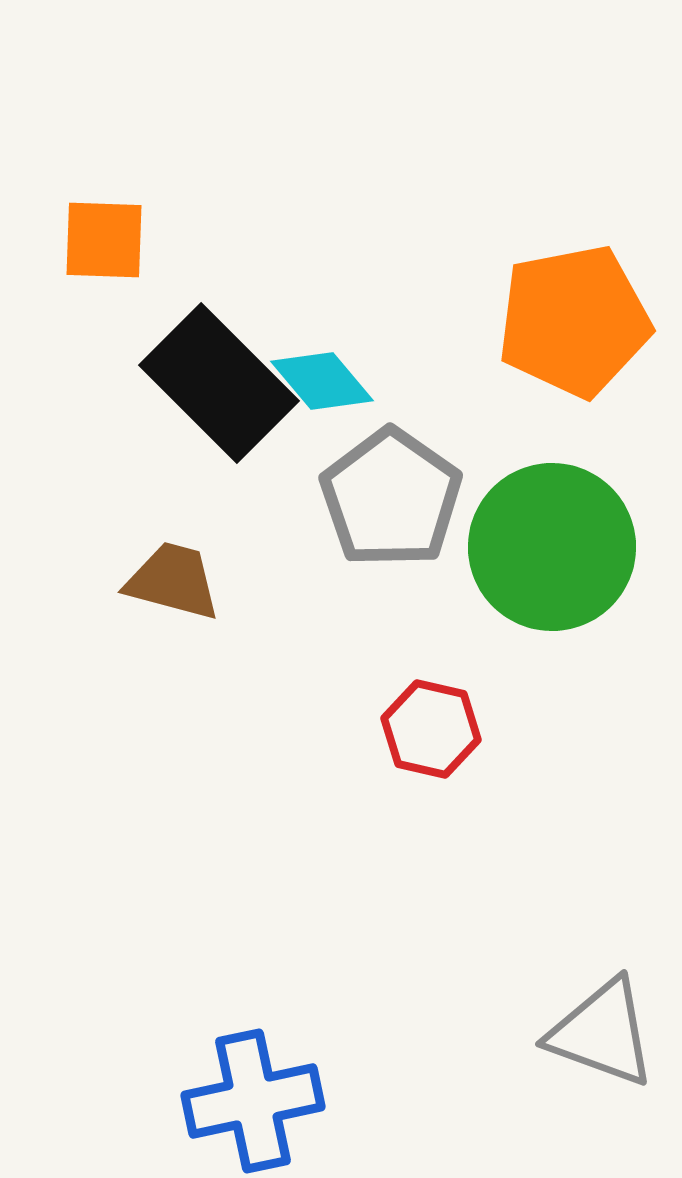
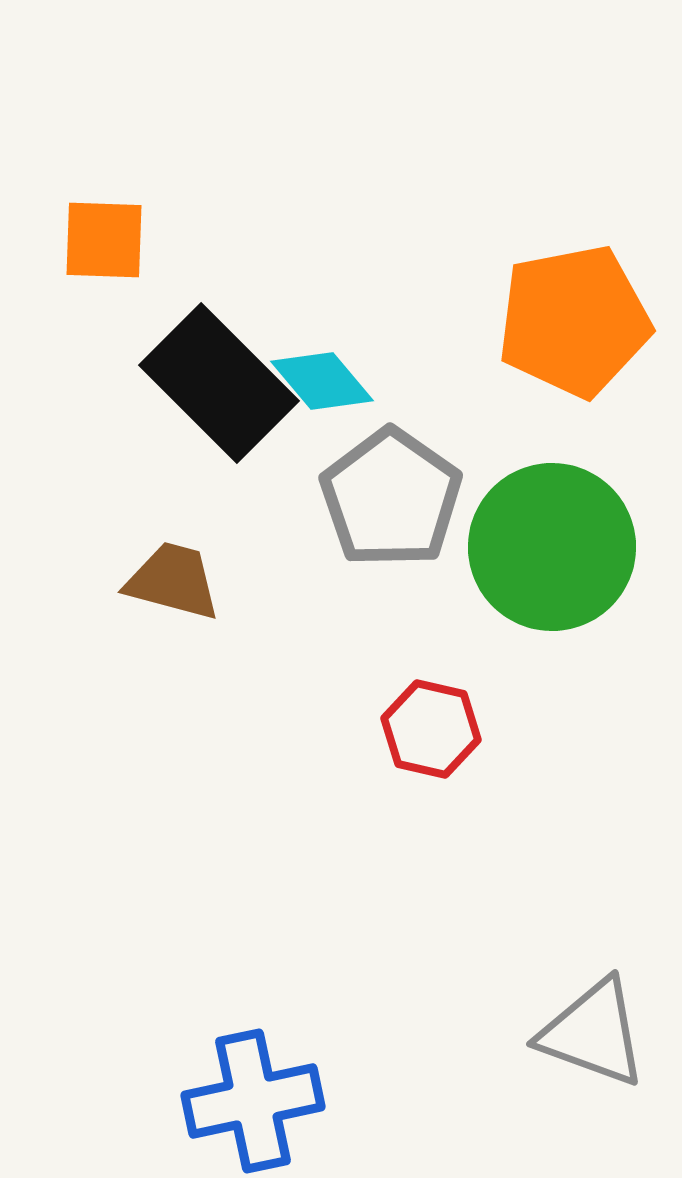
gray triangle: moved 9 px left
